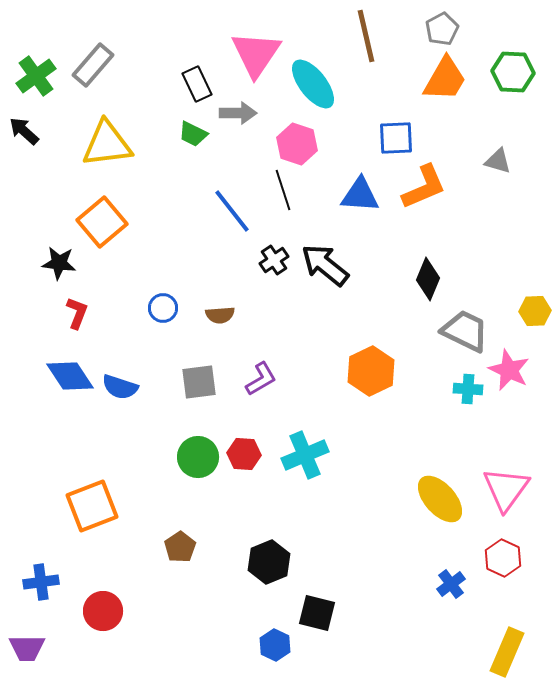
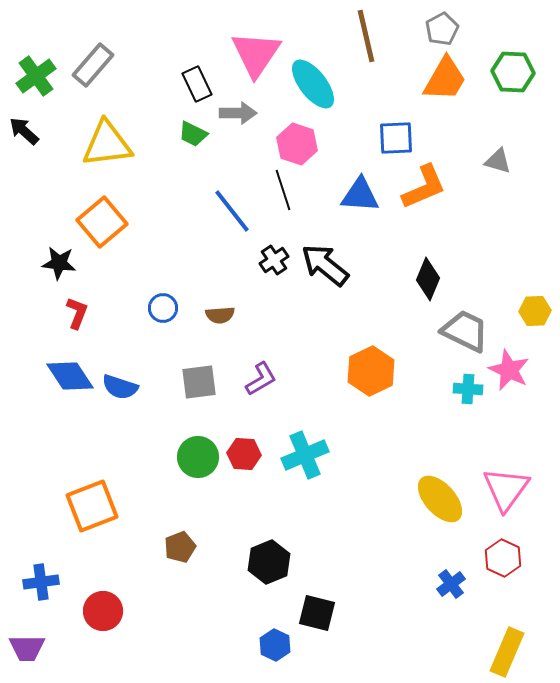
brown pentagon at (180, 547): rotated 12 degrees clockwise
